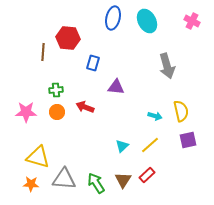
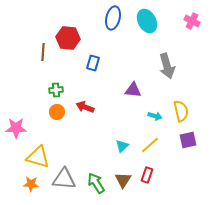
purple triangle: moved 17 px right, 3 px down
pink star: moved 10 px left, 16 px down
red rectangle: rotated 28 degrees counterclockwise
